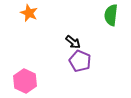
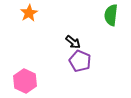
orange star: rotated 18 degrees clockwise
